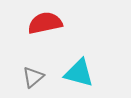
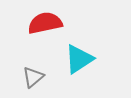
cyan triangle: moved 14 px up; rotated 48 degrees counterclockwise
